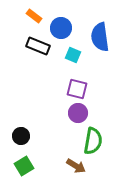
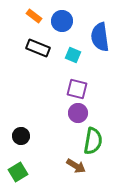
blue circle: moved 1 px right, 7 px up
black rectangle: moved 2 px down
green square: moved 6 px left, 6 px down
